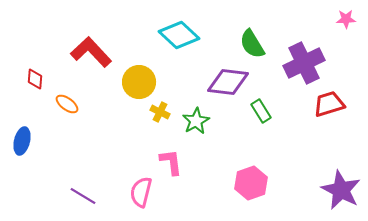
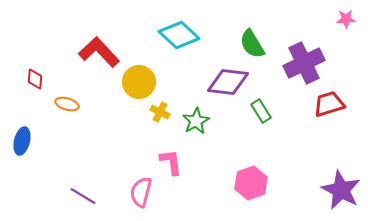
red L-shape: moved 8 px right
orange ellipse: rotated 20 degrees counterclockwise
